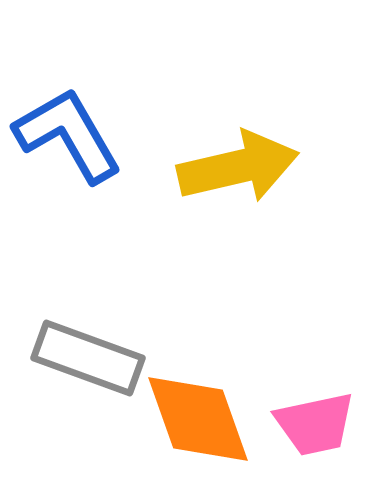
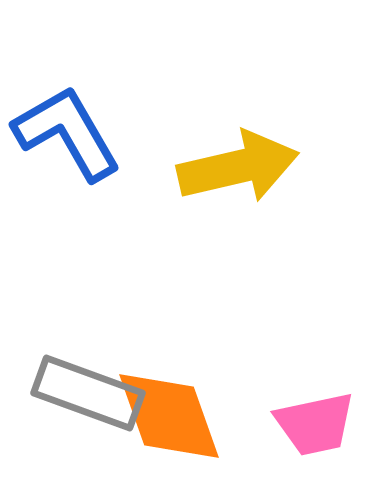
blue L-shape: moved 1 px left, 2 px up
gray rectangle: moved 35 px down
orange diamond: moved 29 px left, 3 px up
